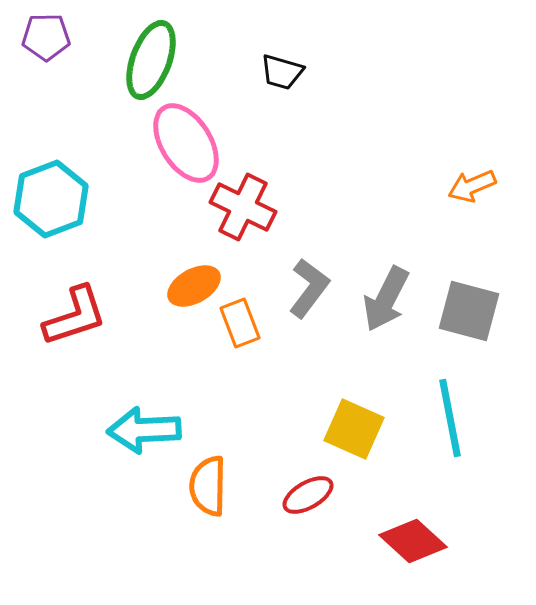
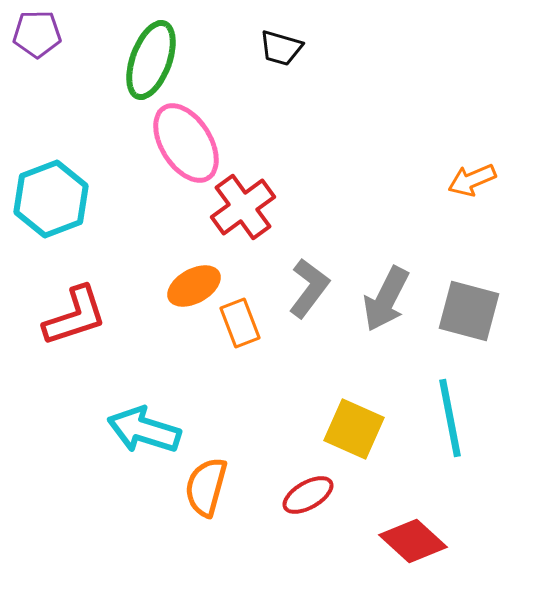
purple pentagon: moved 9 px left, 3 px up
black trapezoid: moved 1 px left, 24 px up
orange arrow: moved 6 px up
red cross: rotated 28 degrees clockwise
cyan arrow: rotated 20 degrees clockwise
orange semicircle: moved 2 px left, 1 px down; rotated 14 degrees clockwise
